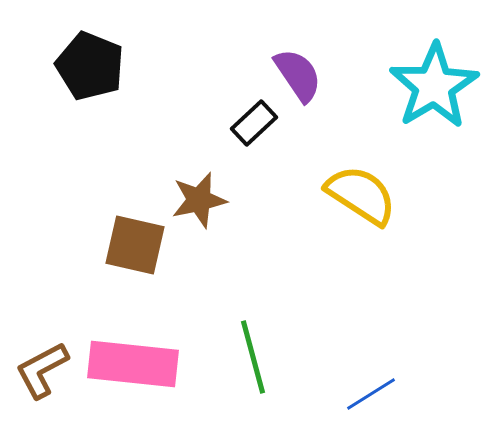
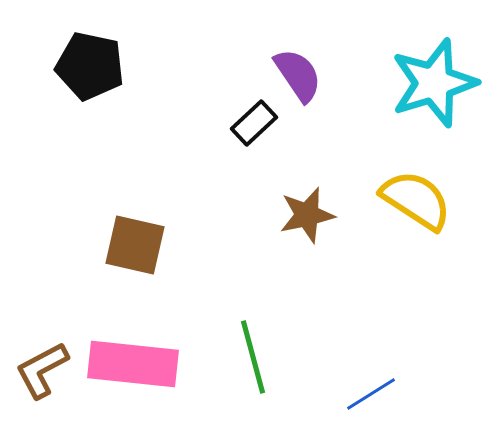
black pentagon: rotated 10 degrees counterclockwise
cyan star: moved 3 px up; rotated 14 degrees clockwise
yellow semicircle: moved 55 px right, 5 px down
brown star: moved 108 px right, 15 px down
